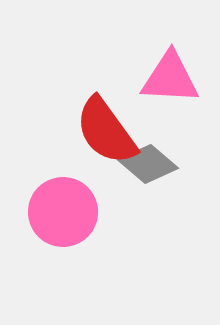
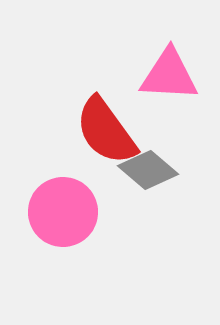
pink triangle: moved 1 px left, 3 px up
gray diamond: moved 6 px down
